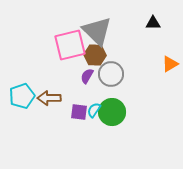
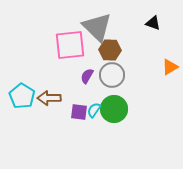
black triangle: rotated 21 degrees clockwise
gray triangle: moved 4 px up
pink square: rotated 8 degrees clockwise
brown hexagon: moved 15 px right, 5 px up
orange triangle: moved 3 px down
gray circle: moved 1 px right, 1 px down
cyan pentagon: rotated 20 degrees counterclockwise
green circle: moved 2 px right, 3 px up
